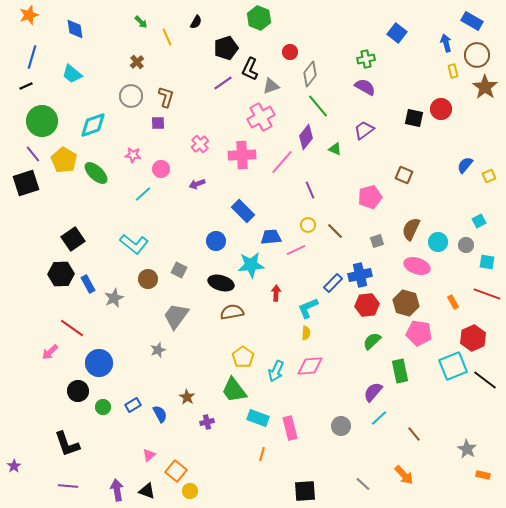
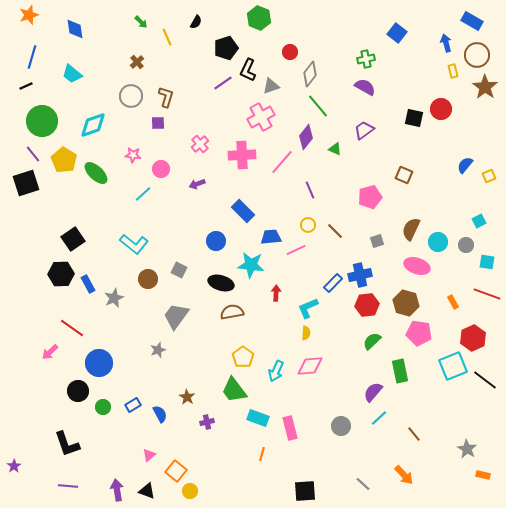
black L-shape at (250, 69): moved 2 px left, 1 px down
cyan star at (251, 265): rotated 12 degrees clockwise
